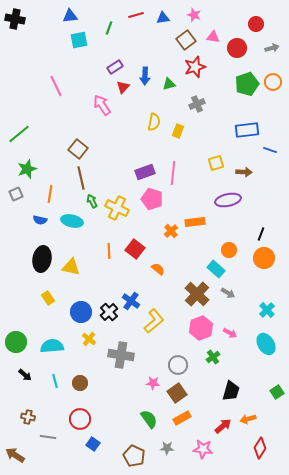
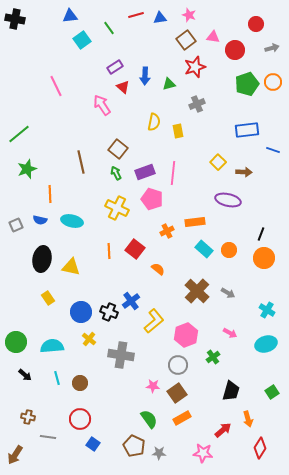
pink star at (194, 15): moved 5 px left
blue triangle at (163, 18): moved 3 px left
green line at (109, 28): rotated 56 degrees counterclockwise
cyan square at (79, 40): moved 3 px right; rotated 24 degrees counterclockwise
red circle at (237, 48): moved 2 px left, 2 px down
red triangle at (123, 87): rotated 32 degrees counterclockwise
yellow rectangle at (178, 131): rotated 32 degrees counterclockwise
brown square at (78, 149): moved 40 px right
blue line at (270, 150): moved 3 px right
yellow square at (216, 163): moved 2 px right, 1 px up; rotated 28 degrees counterclockwise
brown line at (81, 178): moved 16 px up
gray square at (16, 194): moved 31 px down
orange line at (50, 194): rotated 12 degrees counterclockwise
purple ellipse at (228, 200): rotated 25 degrees clockwise
green arrow at (92, 201): moved 24 px right, 28 px up
orange cross at (171, 231): moved 4 px left; rotated 16 degrees clockwise
cyan rectangle at (216, 269): moved 12 px left, 20 px up
brown cross at (197, 294): moved 3 px up
blue cross at (131, 301): rotated 18 degrees clockwise
cyan cross at (267, 310): rotated 14 degrees counterclockwise
black cross at (109, 312): rotated 24 degrees counterclockwise
pink hexagon at (201, 328): moved 15 px left, 7 px down
cyan ellipse at (266, 344): rotated 75 degrees counterclockwise
cyan line at (55, 381): moved 2 px right, 3 px up
pink star at (153, 383): moved 3 px down
green square at (277, 392): moved 5 px left
orange arrow at (248, 419): rotated 91 degrees counterclockwise
red arrow at (223, 426): moved 4 px down
gray star at (167, 448): moved 8 px left, 5 px down
pink star at (203, 449): moved 4 px down
brown arrow at (15, 455): rotated 90 degrees counterclockwise
brown pentagon at (134, 456): moved 10 px up
